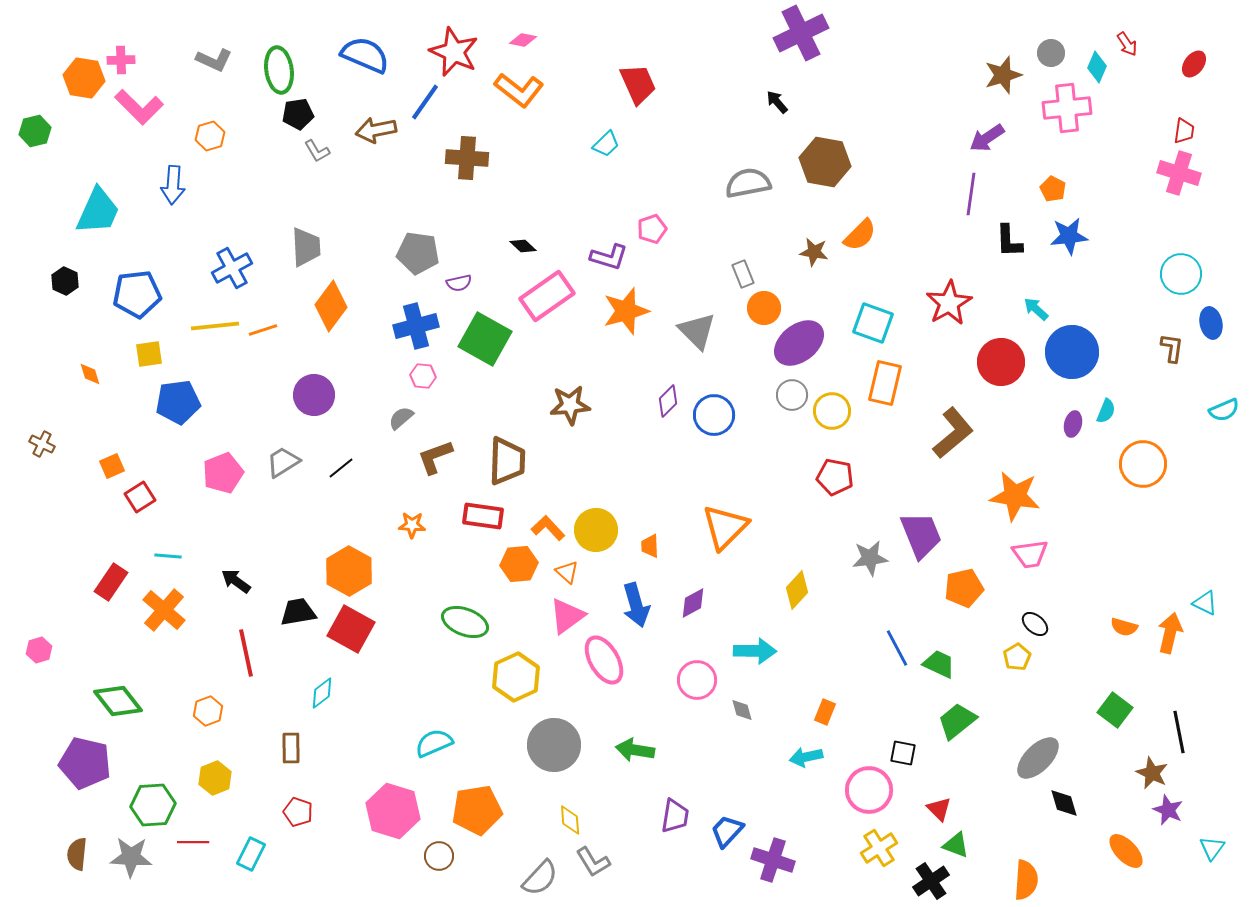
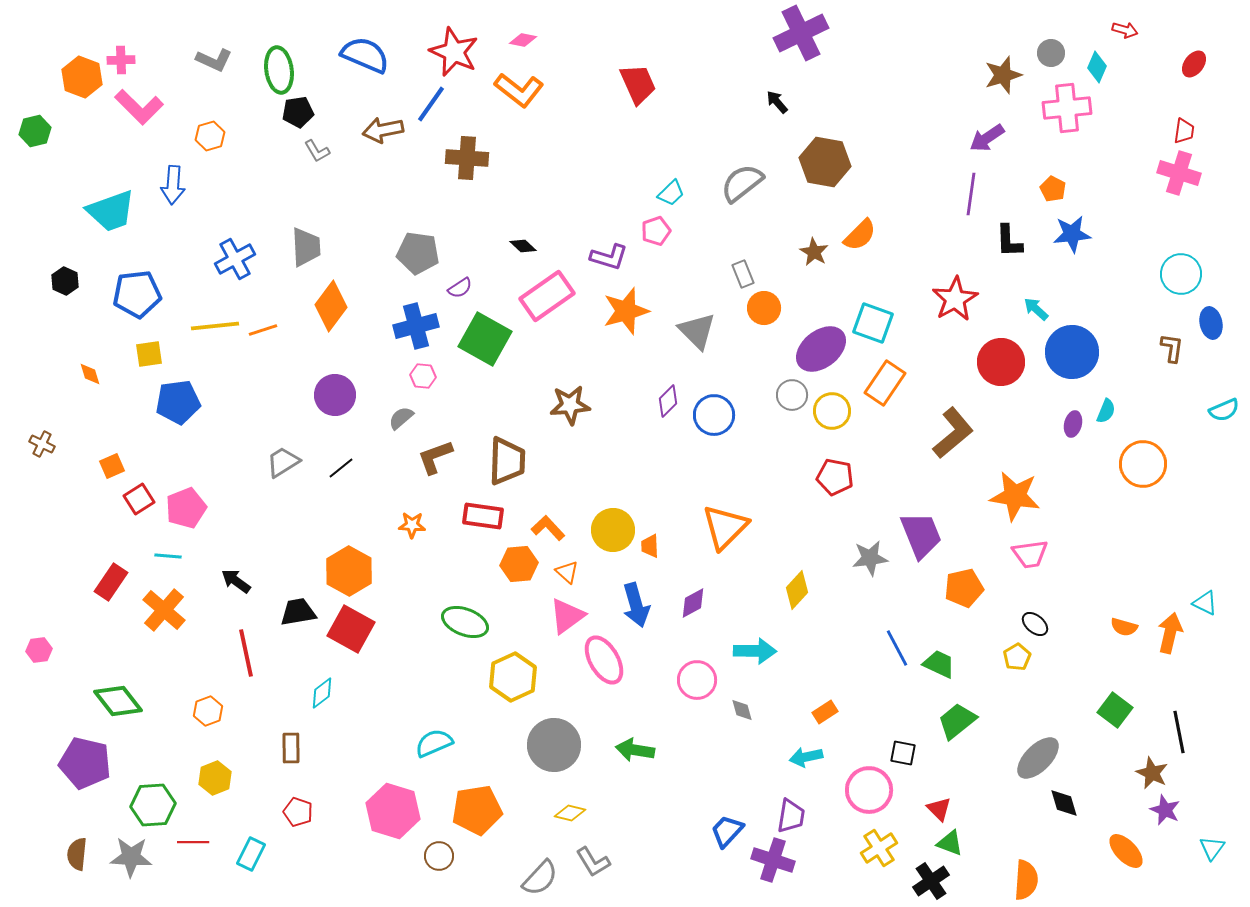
red arrow at (1127, 44): moved 2 px left, 14 px up; rotated 40 degrees counterclockwise
orange hexagon at (84, 78): moved 2 px left, 1 px up; rotated 12 degrees clockwise
blue line at (425, 102): moved 6 px right, 2 px down
black pentagon at (298, 114): moved 2 px up
brown arrow at (376, 130): moved 7 px right
cyan trapezoid at (606, 144): moved 65 px right, 49 px down
gray semicircle at (748, 183): moved 6 px left; rotated 27 degrees counterclockwise
cyan trapezoid at (98, 211): moved 13 px right; rotated 46 degrees clockwise
pink pentagon at (652, 229): moved 4 px right, 2 px down
blue star at (1069, 236): moved 3 px right, 2 px up
brown star at (814, 252): rotated 20 degrees clockwise
blue cross at (232, 268): moved 3 px right, 9 px up
purple semicircle at (459, 283): moved 1 px right, 5 px down; rotated 20 degrees counterclockwise
red star at (949, 303): moved 6 px right, 4 px up
purple ellipse at (799, 343): moved 22 px right, 6 px down
orange rectangle at (885, 383): rotated 21 degrees clockwise
purple circle at (314, 395): moved 21 px right
pink pentagon at (223, 473): moved 37 px left, 35 px down
red square at (140, 497): moved 1 px left, 2 px down
yellow circle at (596, 530): moved 17 px right
pink hexagon at (39, 650): rotated 10 degrees clockwise
yellow hexagon at (516, 677): moved 3 px left
orange rectangle at (825, 712): rotated 35 degrees clockwise
purple star at (1168, 810): moved 3 px left
purple trapezoid at (675, 816): moved 116 px right
yellow diamond at (570, 820): moved 7 px up; rotated 72 degrees counterclockwise
green triangle at (956, 845): moved 6 px left, 2 px up
